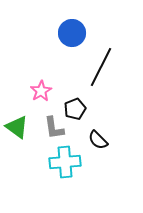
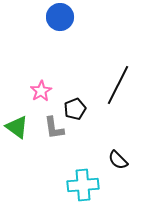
blue circle: moved 12 px left, 16 px up
black line: moved 17 px right, 18 px down
black semicircle: moved 20 px right, 20 px down
cyan cross: moved 18 px right, 23 px down
